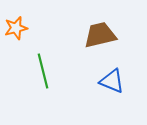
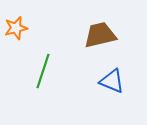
green line: rotated 32 degrees clockwise
